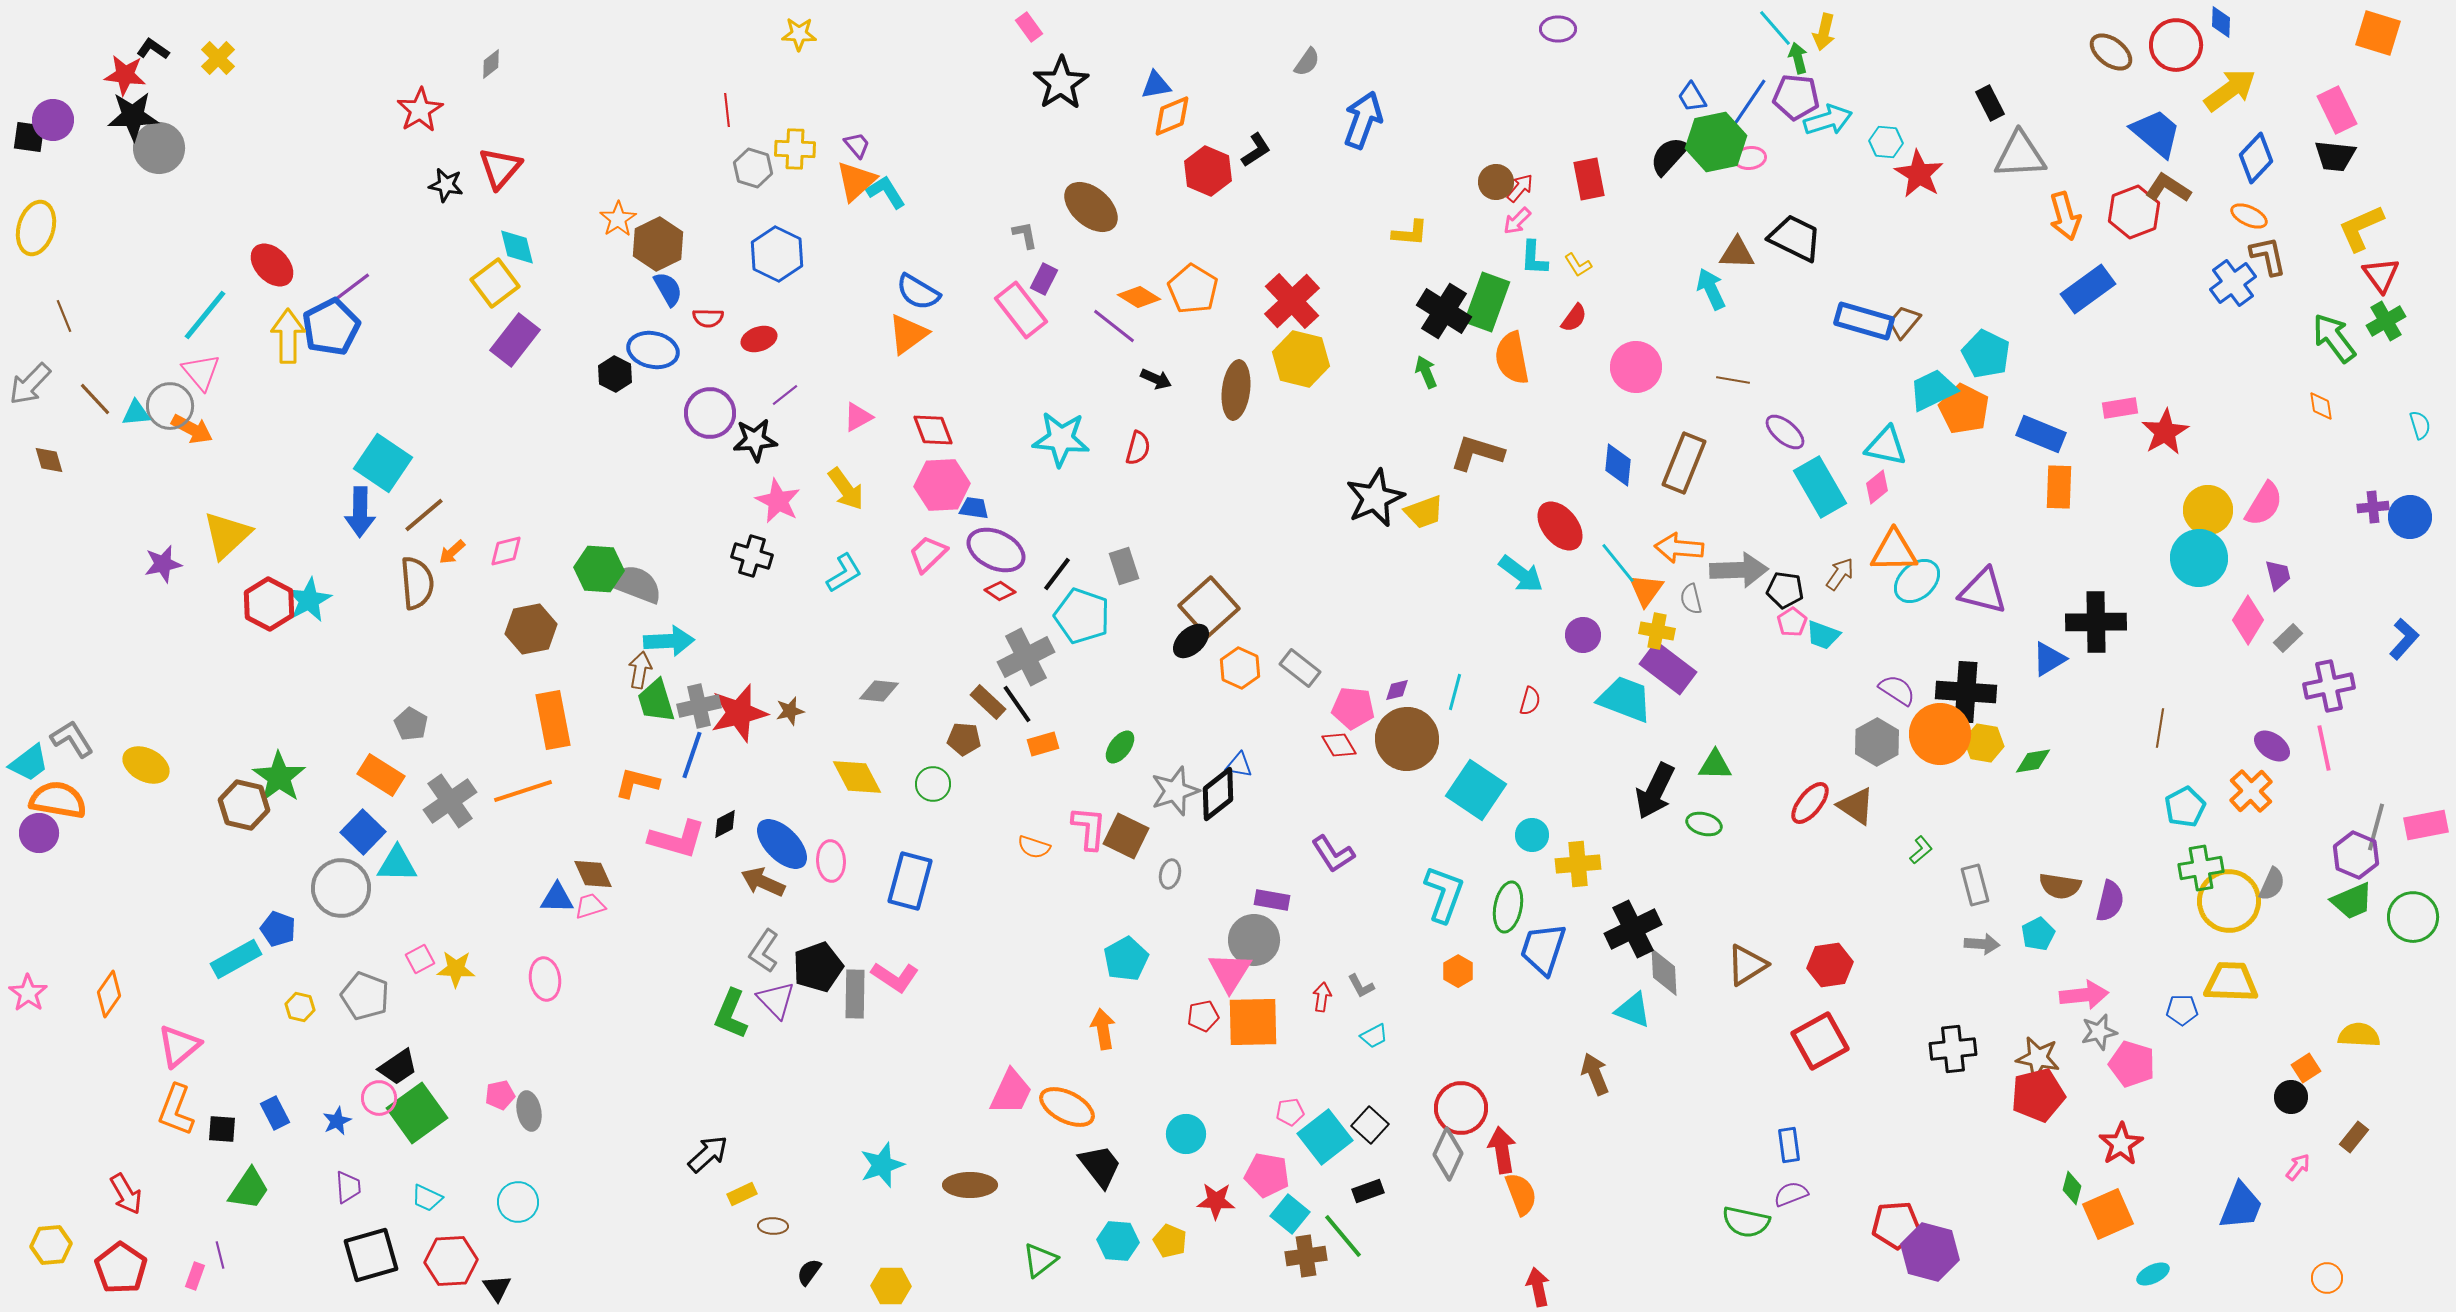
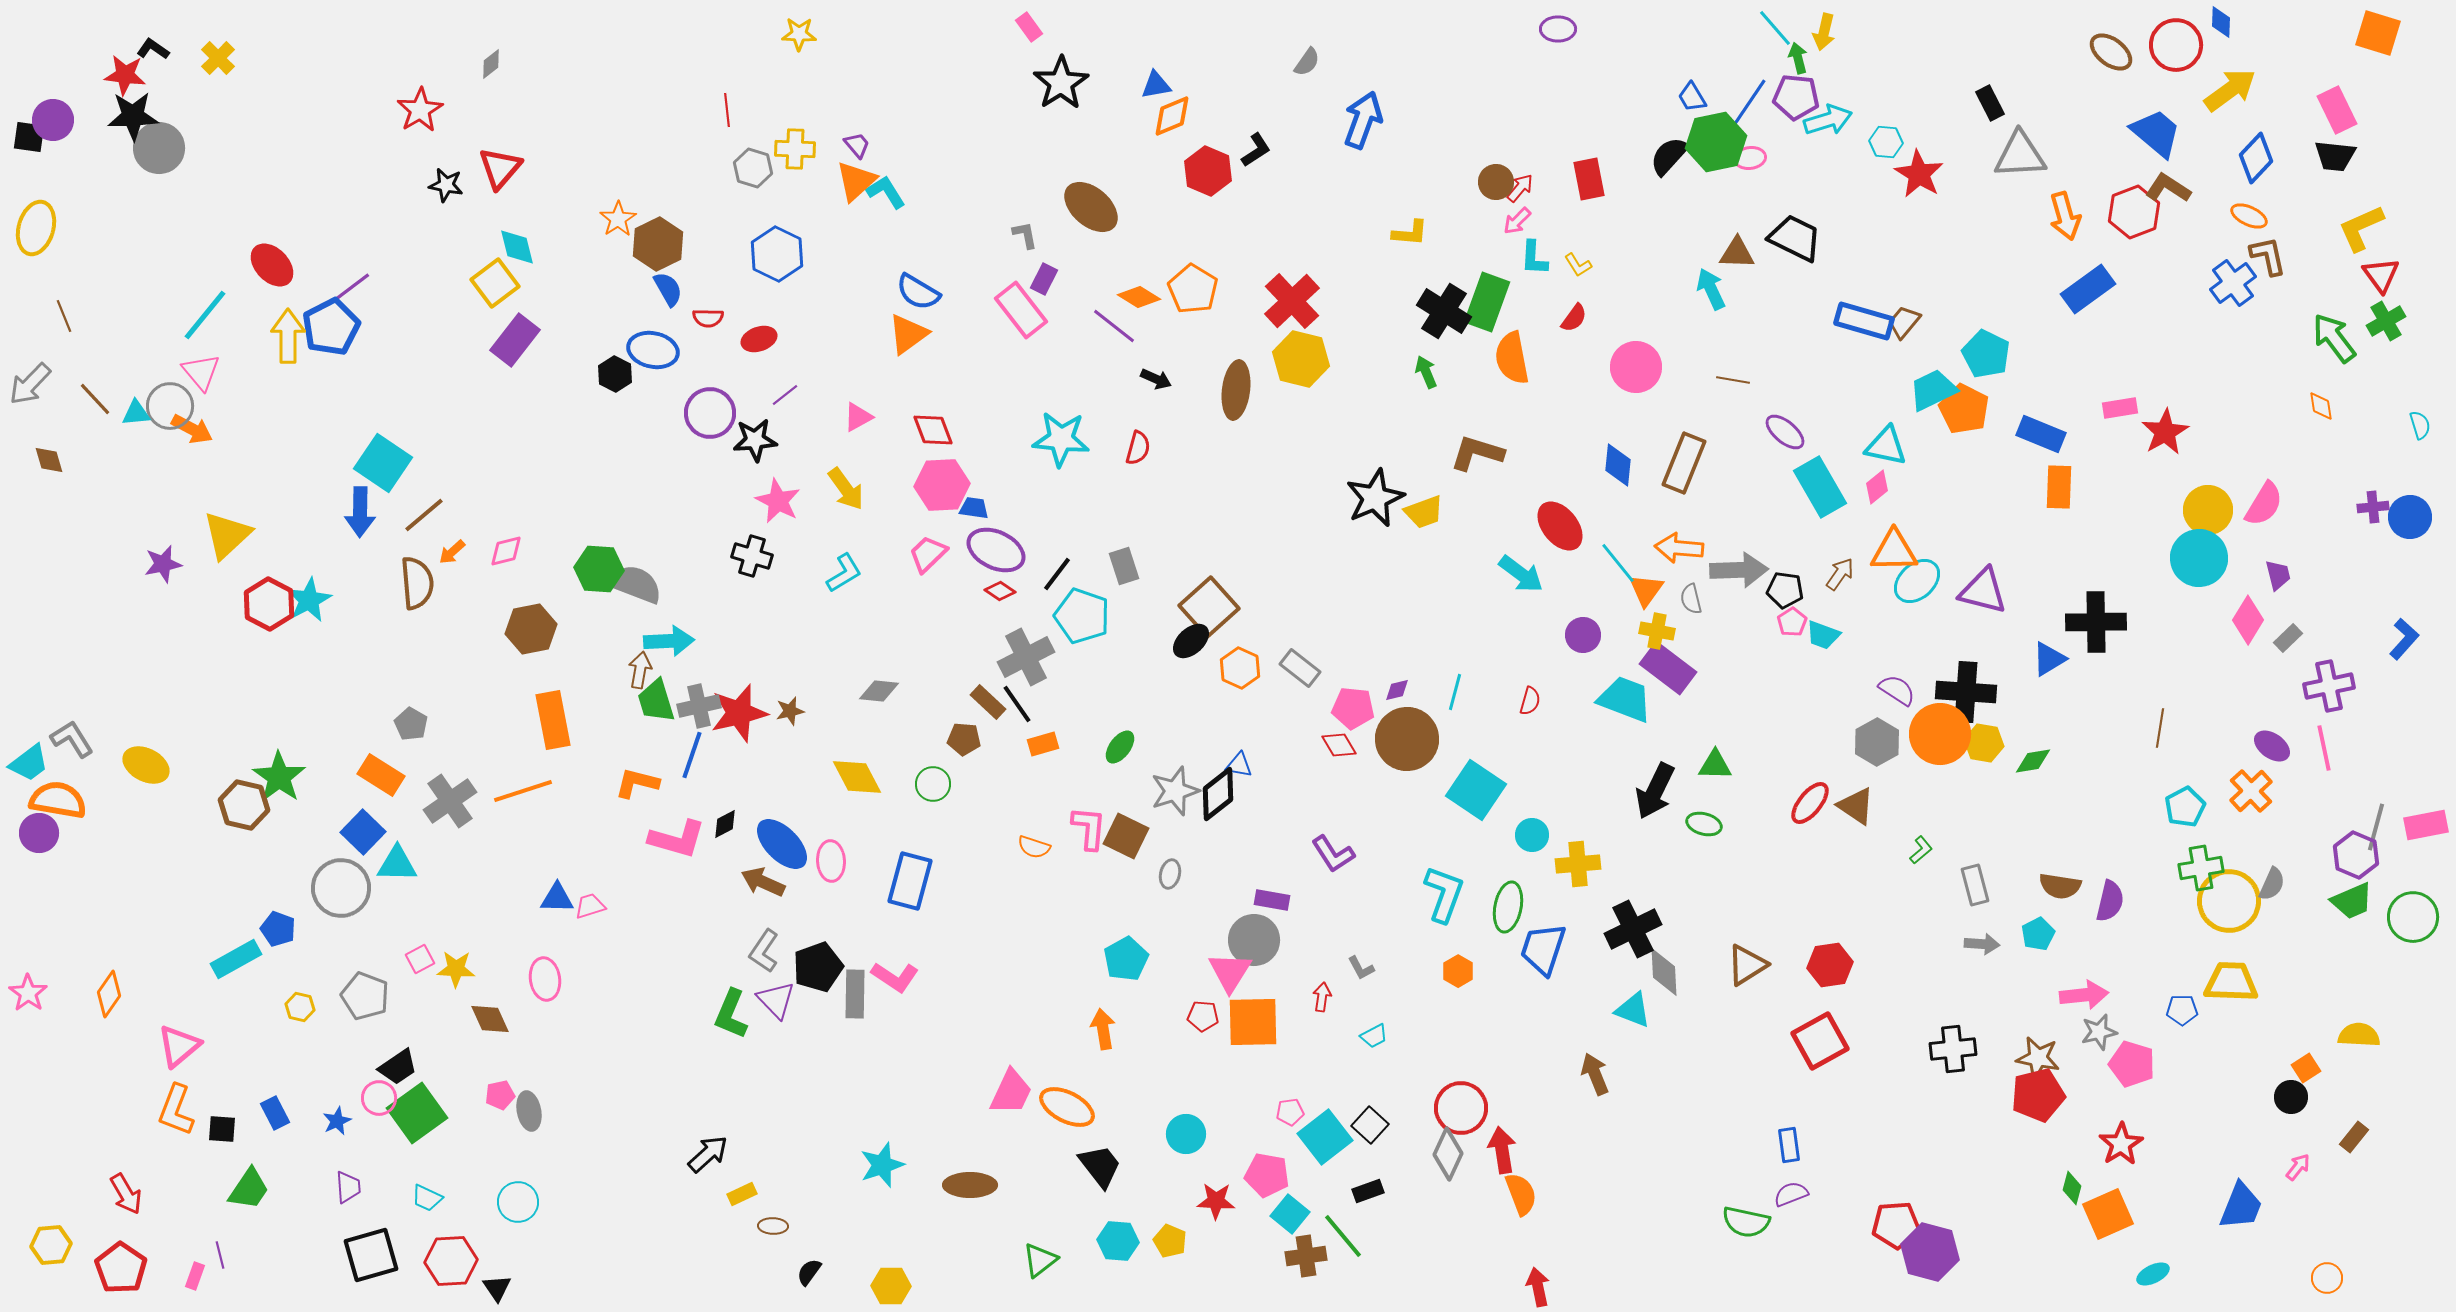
brown diamond at (593, 874): moved 103 px left, 145 px down
gray L-shape at (1361, 986): moved 18 px up
red pentagon at (1203, 1016): rotated 16 degrees clockwise
